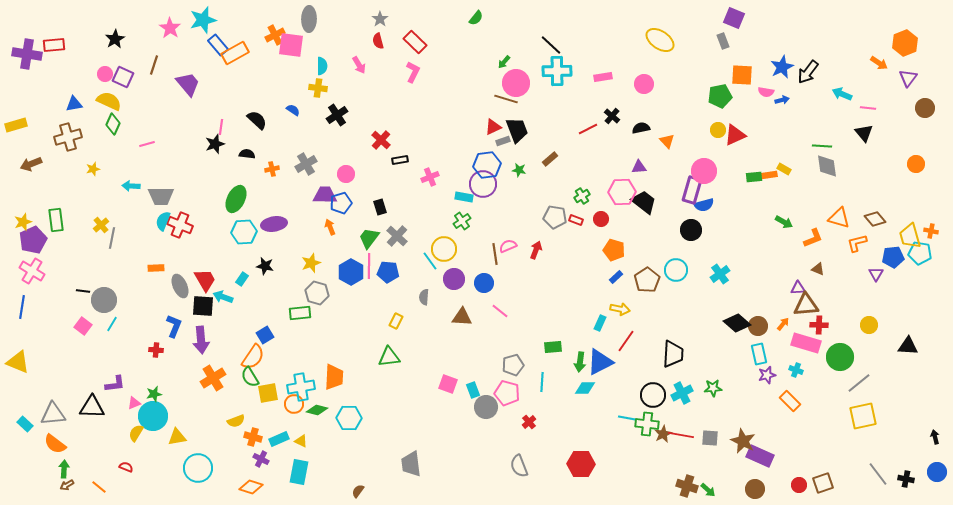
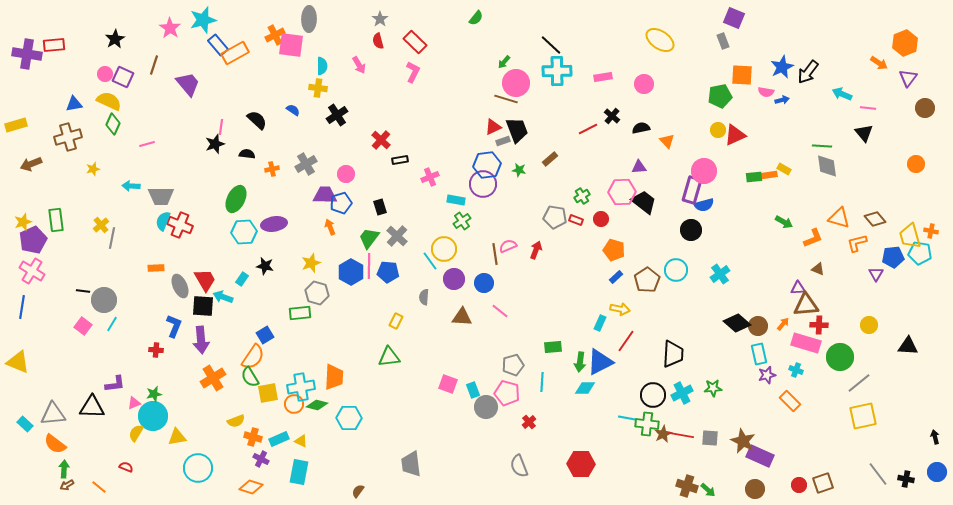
cyan rectangle at (464, 197): moved 8 px left, 3 px down
green diamond at (317, 410): moved 5 px up
